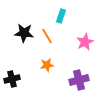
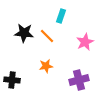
orange line: rotated 14 degrees counterclockwise
orange star: moved 1 px left, 1 px down
black cross: moved 1 px down; rotated 21 degrees clockwise
